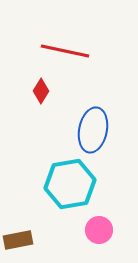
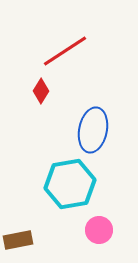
red line: rotated 45 degrees counterclockwise
